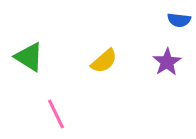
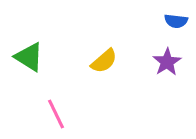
blue semicircle: moved 3 px left, 1 px down
